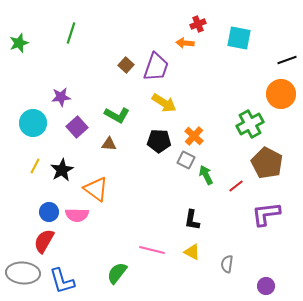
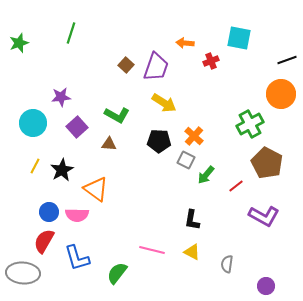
red cross: moved 13 px right, 37 px down
green arrow: rotated 114 degrees counterclockwise
purple L-shape: moved 2 px left, 2 px down; rotated 144 degrees counterclockwise
blue L-shape: moved 15 px right, 23 px up
